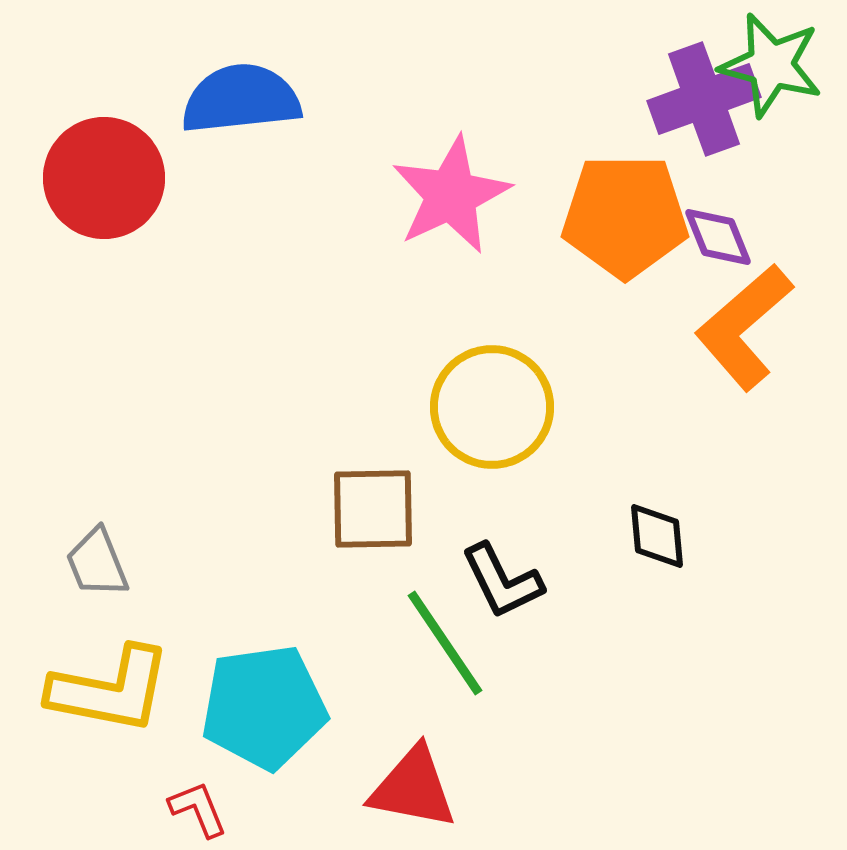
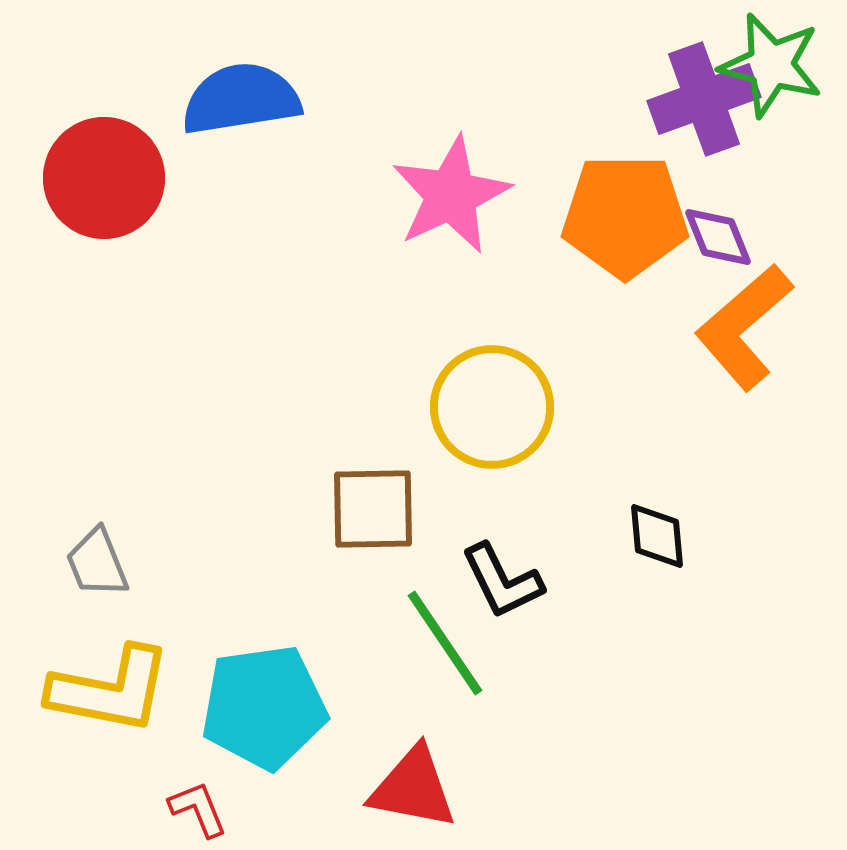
blue semicircle: rotated 3 degrees counterclockwise
